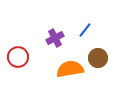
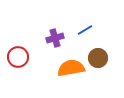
blue line: rotated 21 degrees clockwise
purple cross: rotated 12 degrees clockwise
orange semicircle: moved 1 px right, 1 px up
